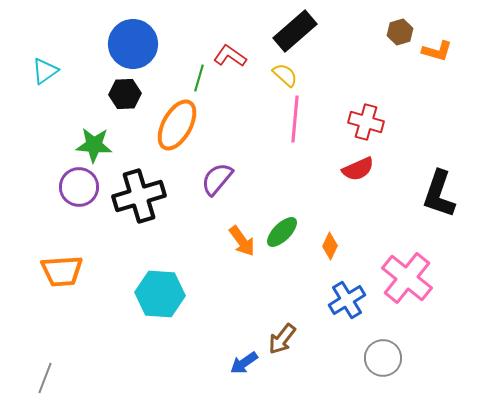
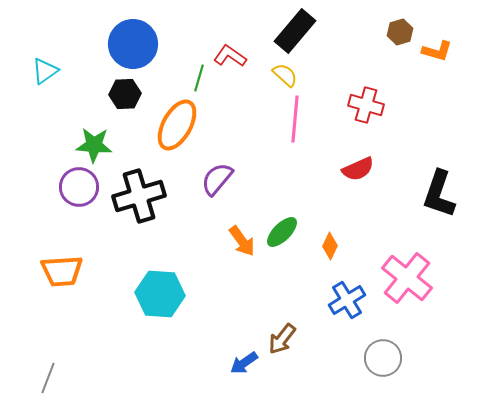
black rectangle: rotated 9 degrees counterclockwise
red cross: moved 17 px up
gray line: moved 3 px right
